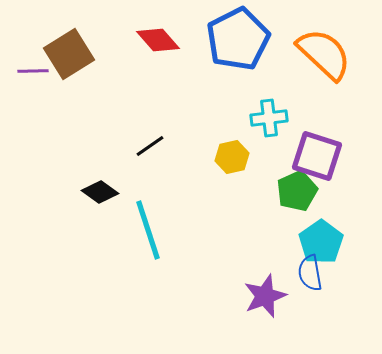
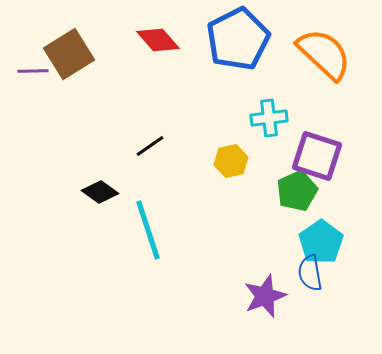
yellow hexagon: moved 1 px left, 4 px down
